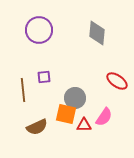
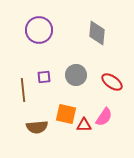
red ellipse: moved 5 px left, 1 px down
gray circle: moved 1 px right, 23 px up
brown semicircle: rotated 20 degrees clockwise
